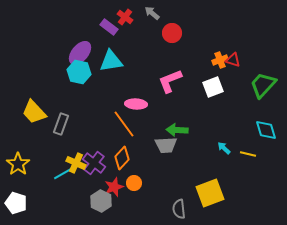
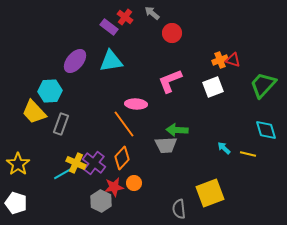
purple ellipse: moved 5 px left, 8 px down
cyan hexagon: moved 29 px left, 19 px down; rotated 15 degrees counterclockwise
red star: rotated 12 degrees clockwise
